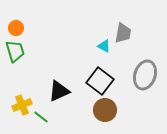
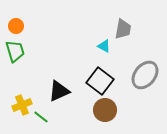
orange circle: moved 2 px up
gray trapezoid: moved 4 px up
gray ellipse: rotated 20 degrees clockwise
